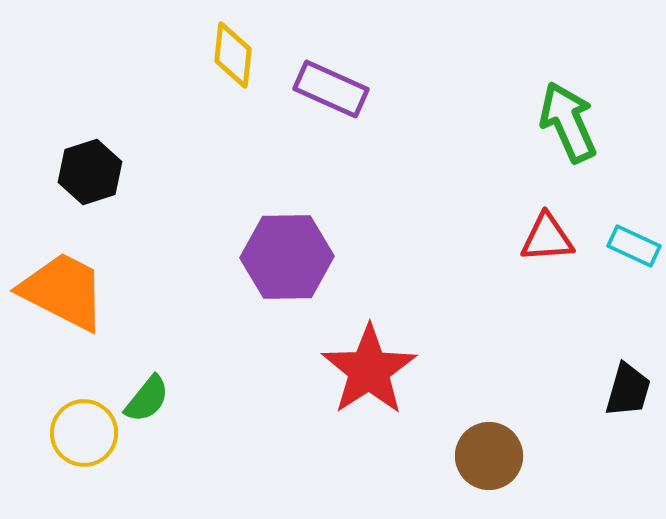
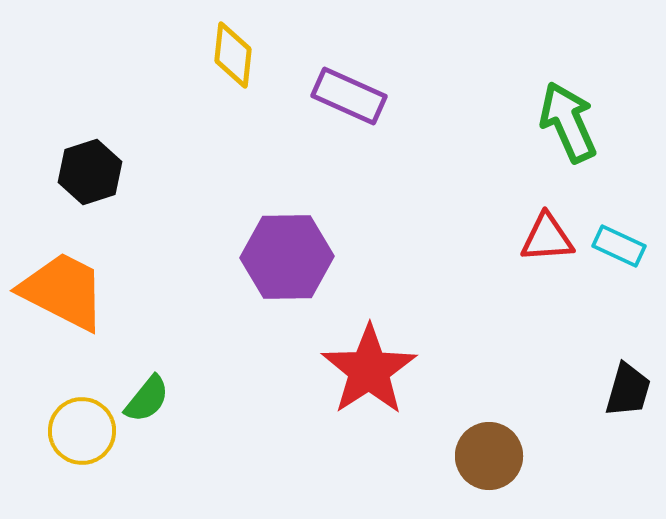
purple rectangle: moved 18 px right, 7 px down
cyan rectangle: moved 15 px left
yellow circle: moved 2 px left, 2 px up
